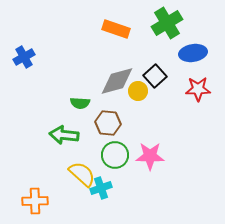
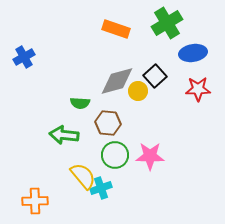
yellow semicircle: moved 1 px right, 2 px down; rotated 8 degrees clockwise
